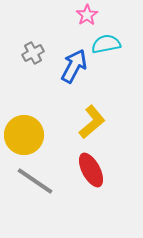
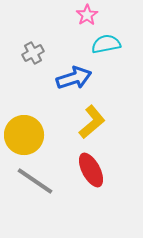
blue arrow: moved 12 px down; rotated 44 degrees clockwise
